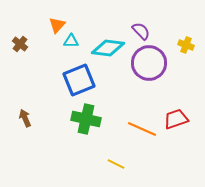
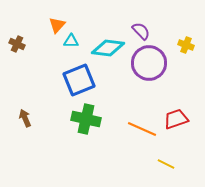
brown cross: moved 3 px left; rotated 14 degrees counterclockwise
yellow line: moved 50 px right
